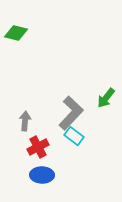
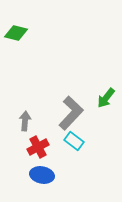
cyan rectangle: moved 5 px down
blue ellipse: rotated 10 degrees clockwise
